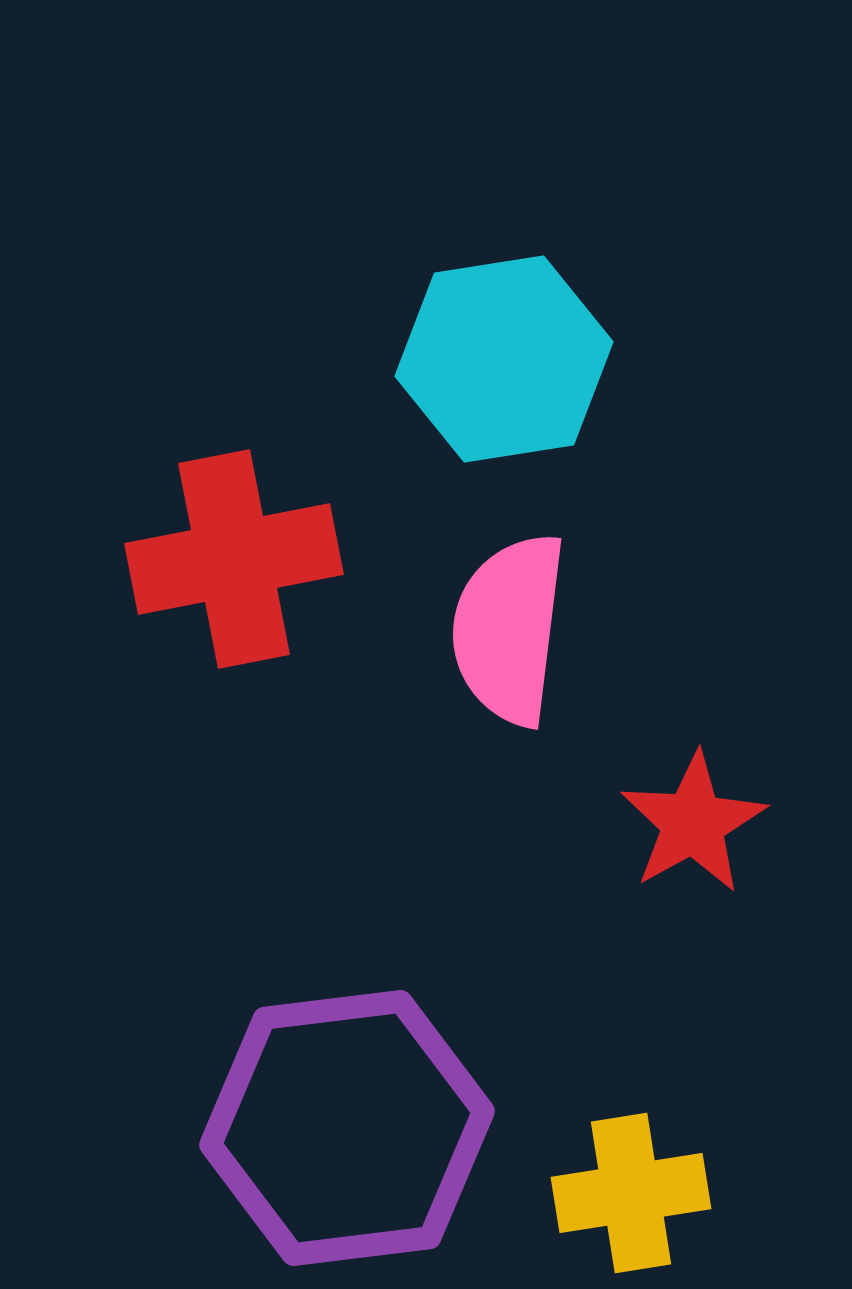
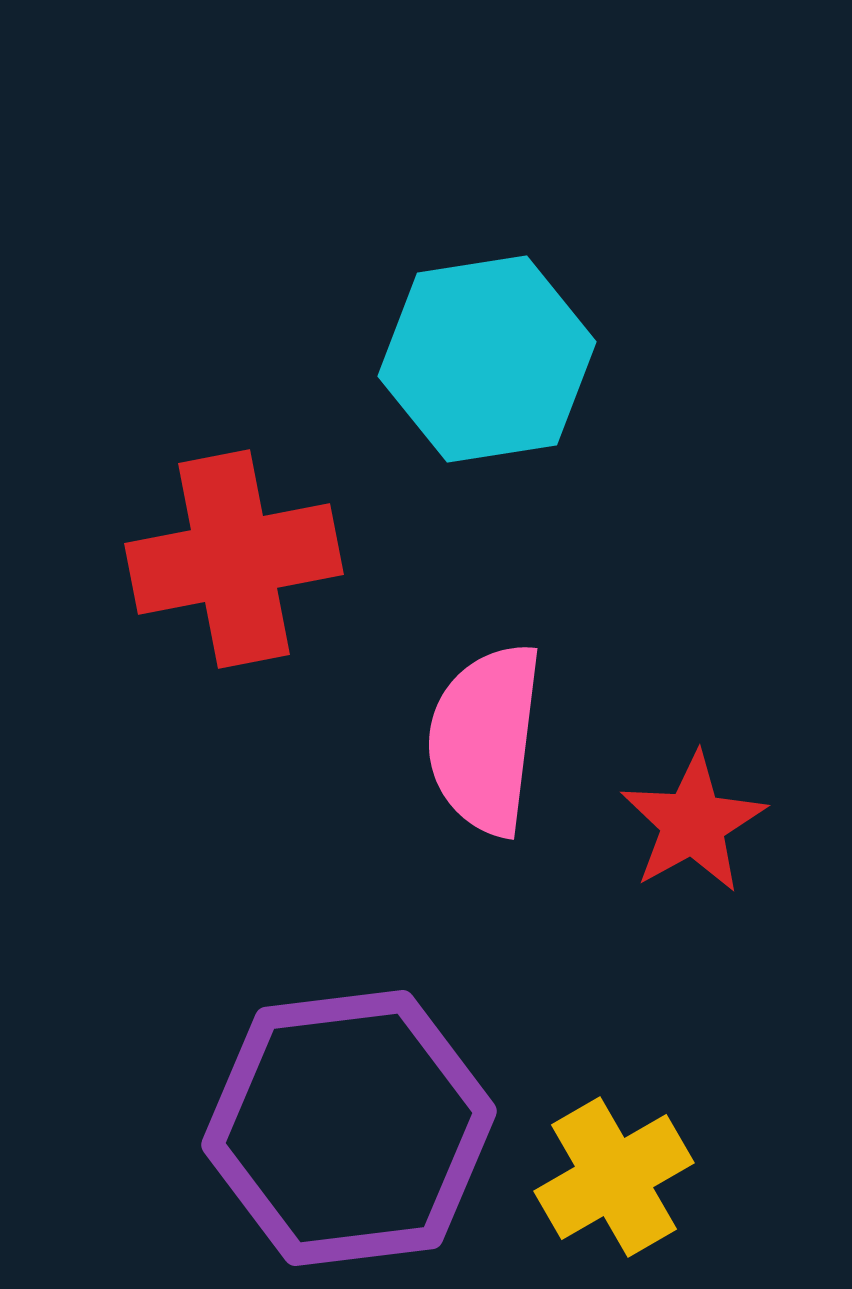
cyan hexagon: moved 17 px left
pink semicircle: moved 24 px left, 110 px down
purple hexagon: moved 2 px right
yellow cross: moved 17 px left, 16 px up; rotated 21 degrees counterclockwise
